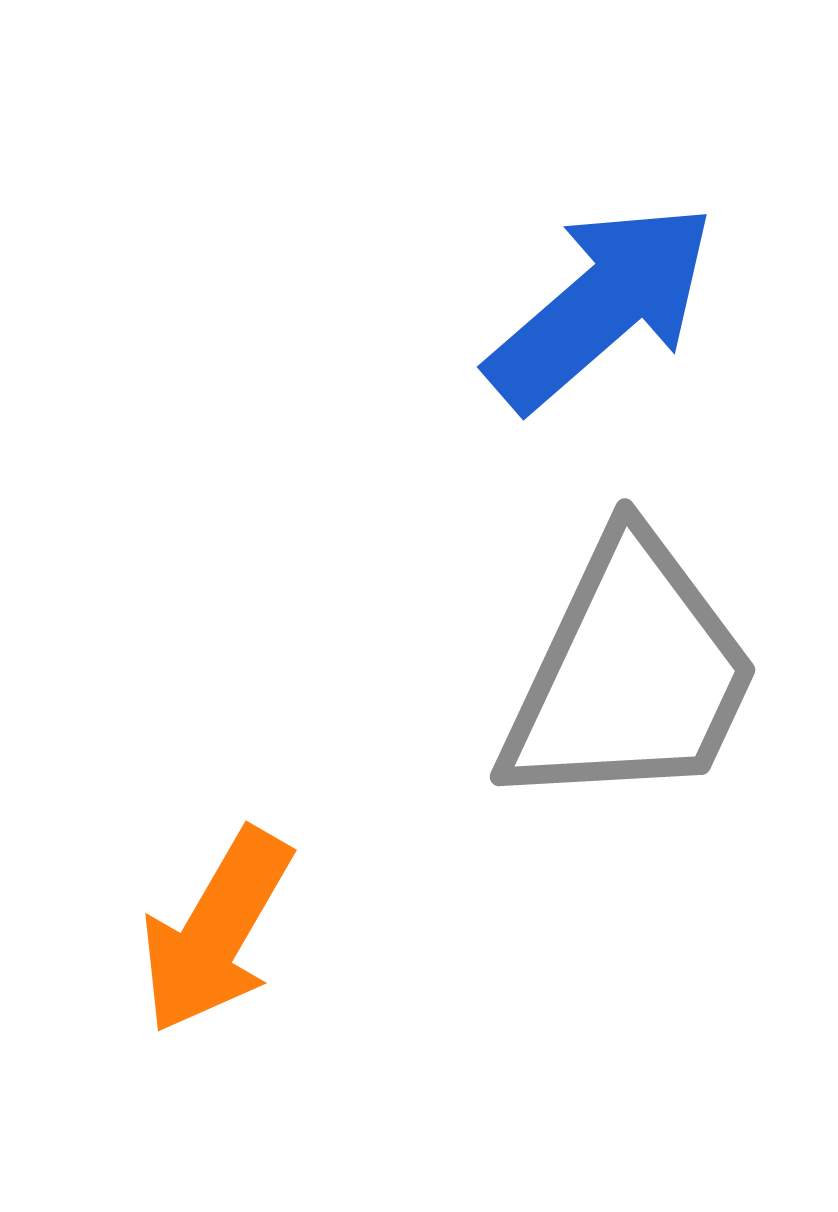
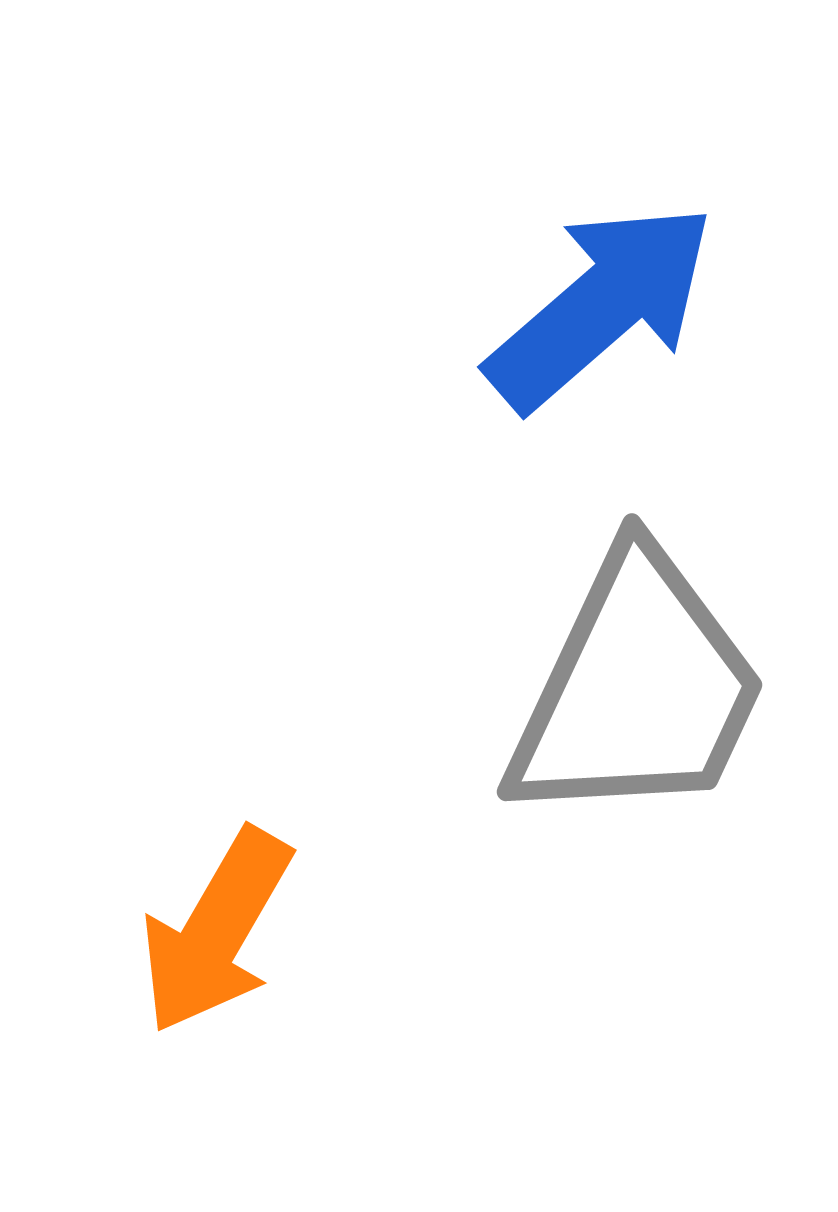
gray trapezoid: moved 7 px right, 15 px down
